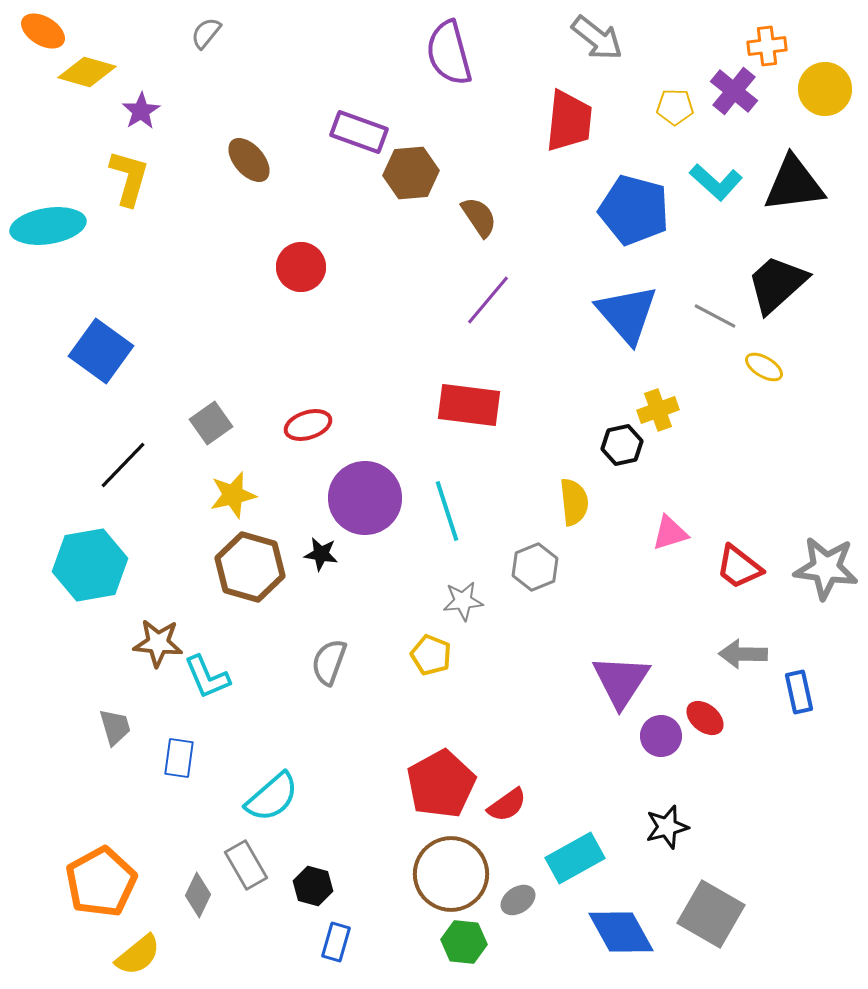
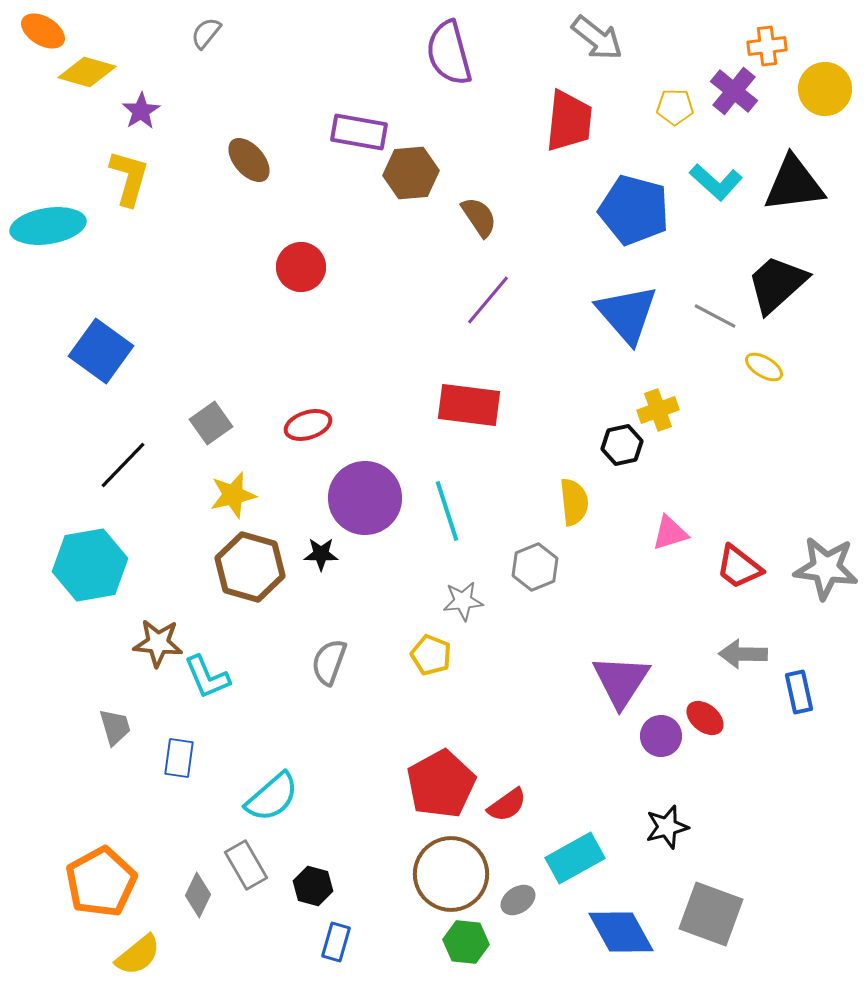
purple rectangle at (359, 132): rotated 10 degrees counterclockwise
black star at (321, 554): rotated 8 degrees counterclockwise
gray square at (711, 914): rotated 10 degrees counterclockwise
green hexagon at (464, 942): moved 2 px right
